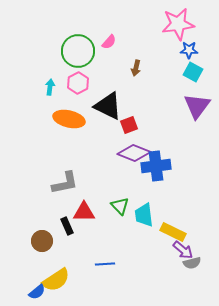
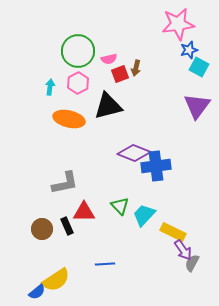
pink semicircle: moved 17 px down; rotated 35 degrees clockwise
blue star: rotated 18 degrees counterclockwise
cyan square: moved 6 px right, 5 px up
black triangle: rotated 40 degrees counterclockwise
red square: moved 9 px left, 51 px up
cyan trapezoid: rotated 50 degrees clockwise
brown circle: moved 12 px up
purple arrow: rotated 15 degrees clockwise
gray semicircle: rotated 132 degrees clockwise
